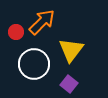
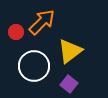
yellow triangle: moved 1 px left, 1 px down; rotated 16 degrees clockwise
white circle: moved 2 px down
